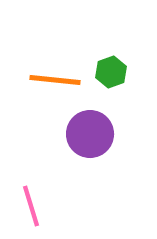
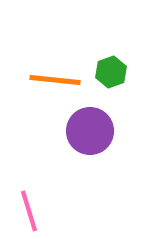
purple circle: moved 3 px up
pink line: moved 2 px left, 5 px down
